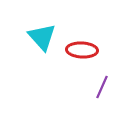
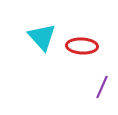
red ellipse: moved 4 px up
